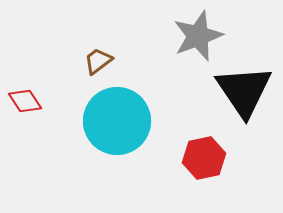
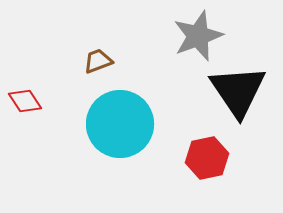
brown trapezoid: rotated 16 degrees clockwise
black triangle: moved 6 px left
cyan circle: moved 3 px right, 3 px down
red hexagon: moved 3 px right
